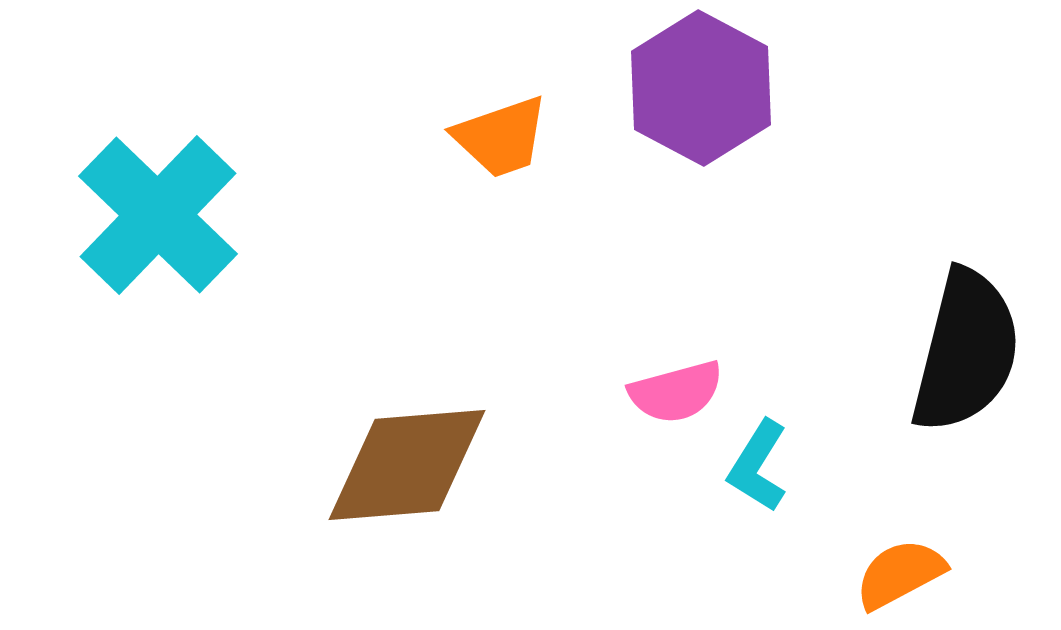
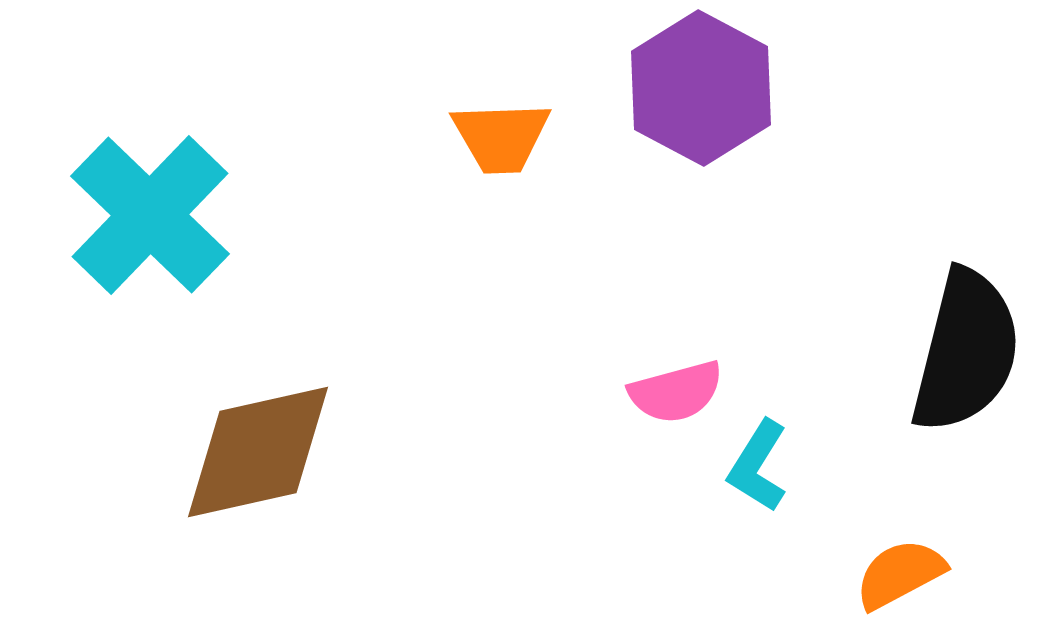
orange trapezoid: rotated 17 degrees clockwise
cyan cross: moved 8 px left
brown diamond: moved 149 px left, 13 px up; rotated 8 degrees counterclockwise
